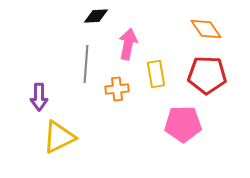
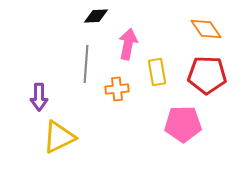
yellow rectangle: moved 1 px right, 2 px up
